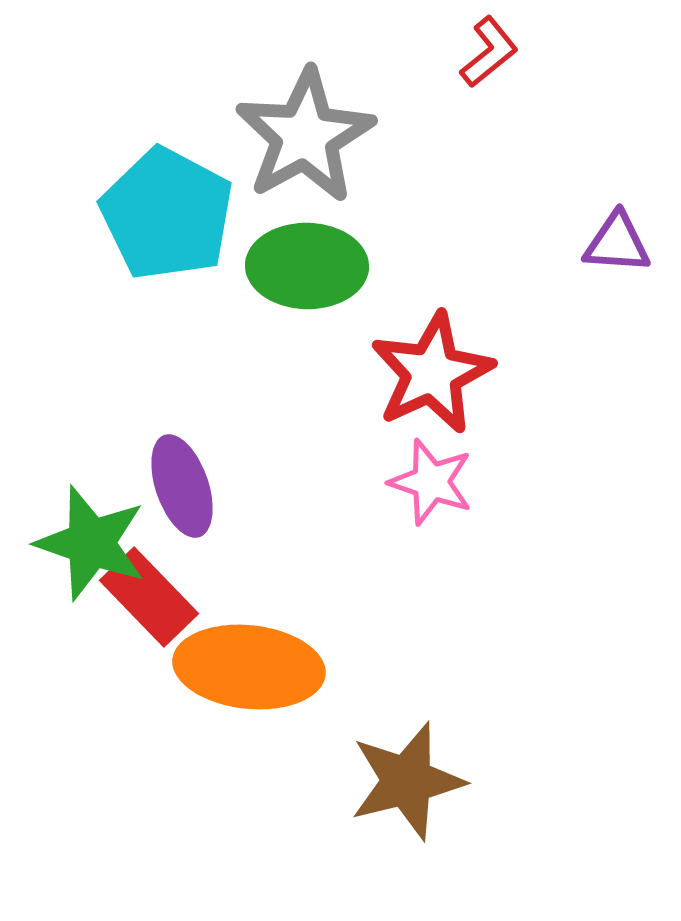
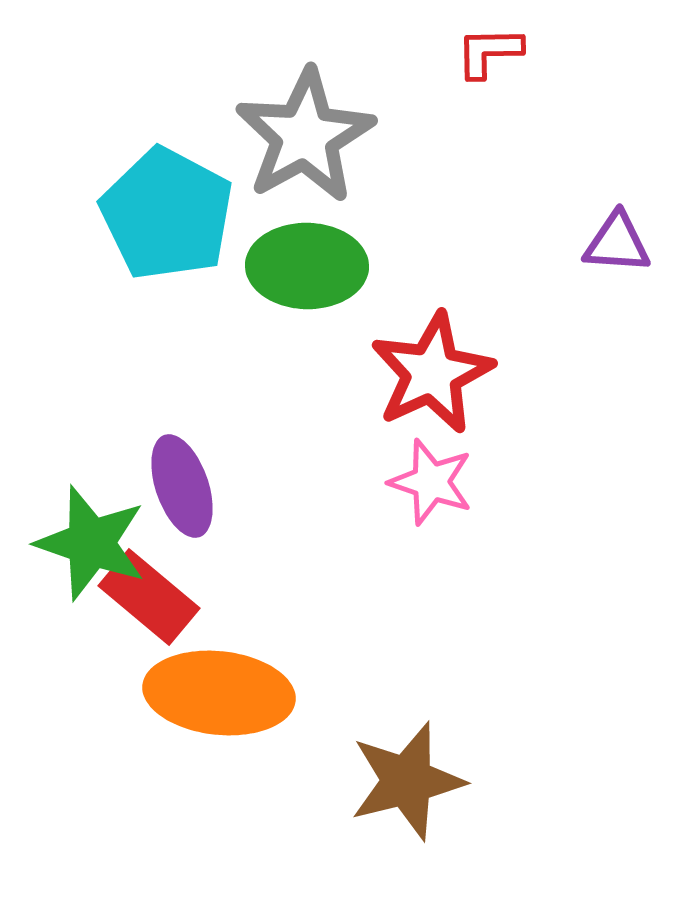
red L-shape: rotated 142 degrees counterclockwise
red rectangle: rotated 6 degrees counterclockwise
orange ellipse: moved 30 px left, 26 px down
